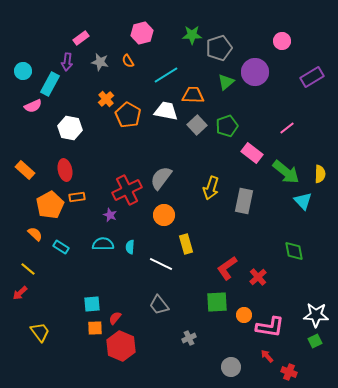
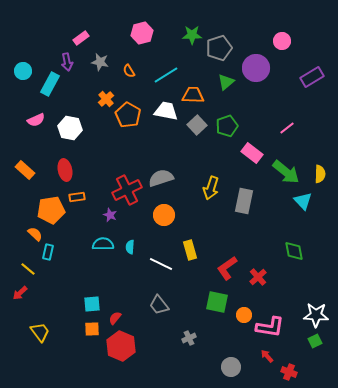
orange semicircle at (128, 61): moved 1 px right, 10 px down
purple arrow at (67, 62): rotated 18 degrees counterclockwise
purple circle at (255, 72): moved 1 px right, 4 px up
pink semicircle at (33, 106): moved 3 px right, 14 px down
gray semicircle at (161, 178): rotated 35 degrees clockwise
orange pentagon at (50, 205): moved 1 px right, 5 px down; rotated 20 degrees clockwise
yellow rectangle at (186, 244): moved 4 px right, 6 px down
cyan rectangle at (61, 247): moved 13 px left, 5 px down; rotated 70 degrees clockwise
green square at (217, 302): rotated 15 degrees clockwise
orange square at (95, 328): moved 3 px left, 1 px down
